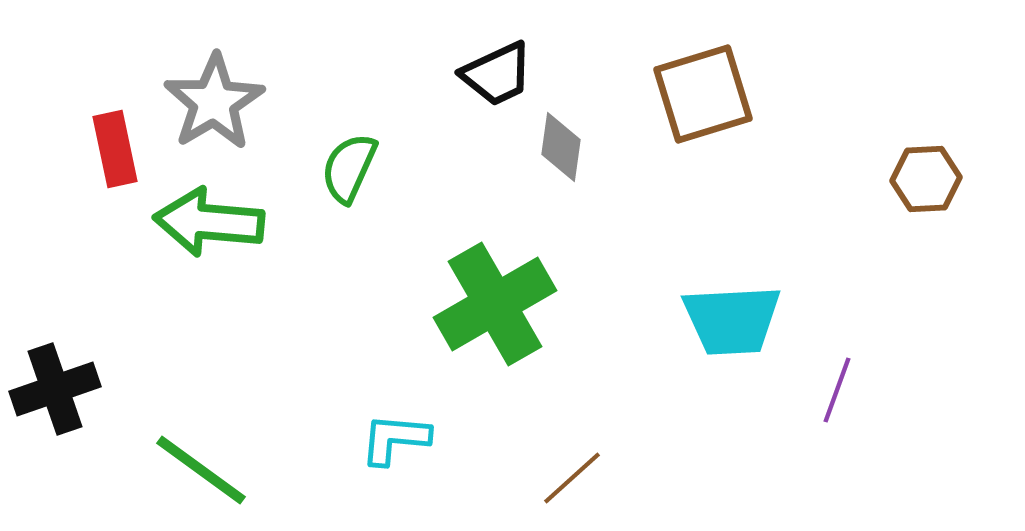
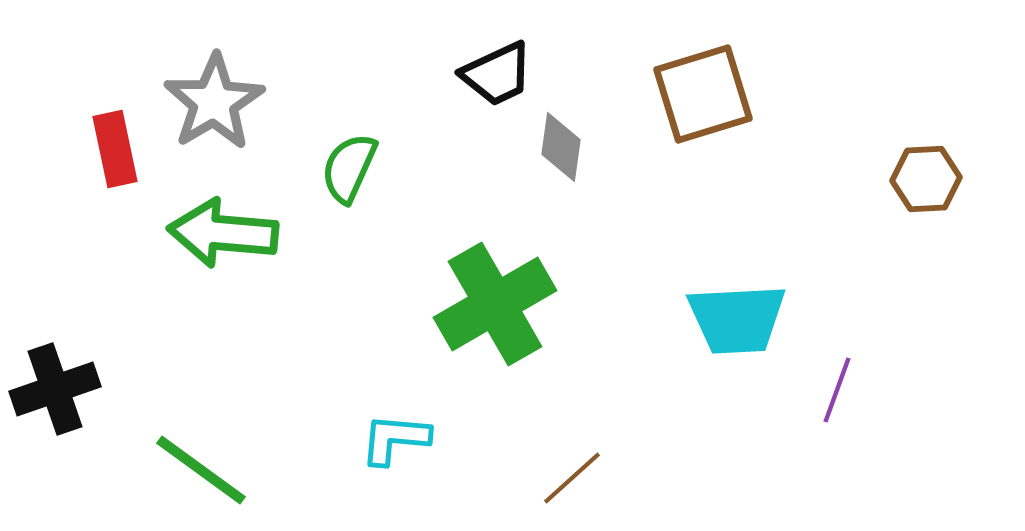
green arrow: moved 14 px right, 11 px down
cyan trapezoid: moved 5 px right, 1 px up
